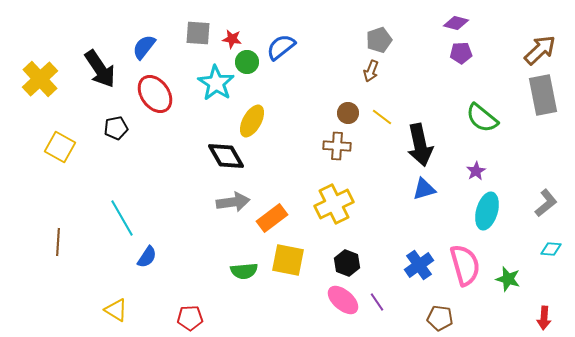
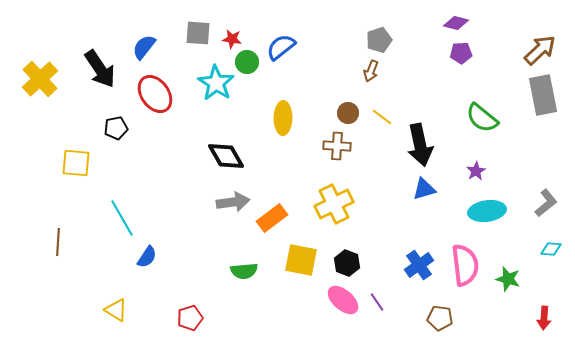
yellow ellipse at (252, 121): moved 31 px right, 3 px up; rotated 28 degrees counterclockwise
yellow square at (60, 147): moved 16 px right, 16 px down; rotated 24 degrees counterclockwise
cyan ellipse at (487, 211): rotated 66 degrees clockwise
yellow square at (288, 260): moved 13 px right
pink semicircle at (465, 265): rotated 9 degrees clockwise
red pentagon at (190, 318): rotated 15 degrees counterclockwise
